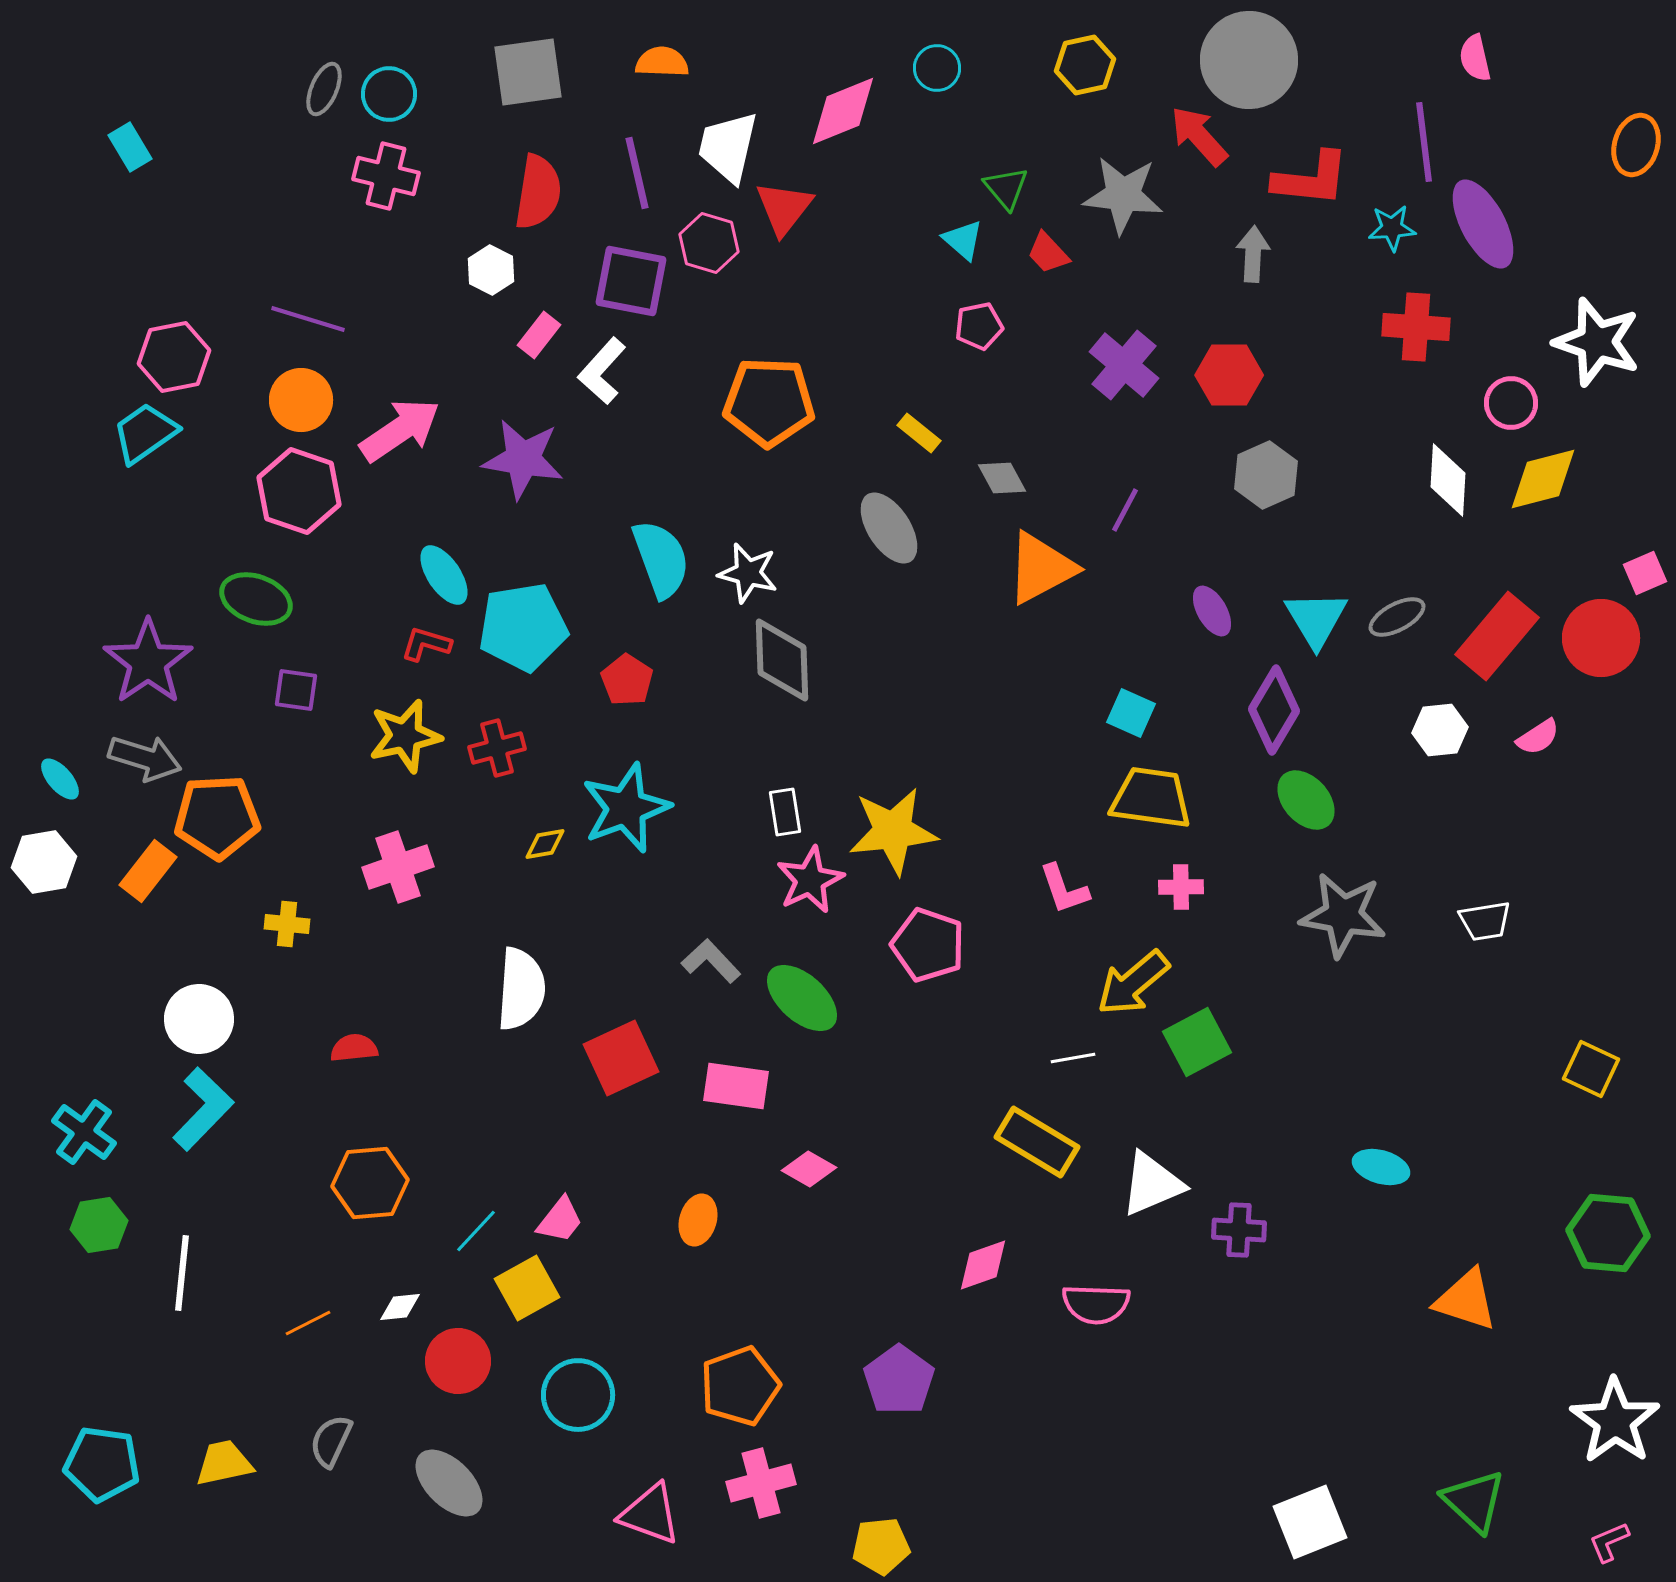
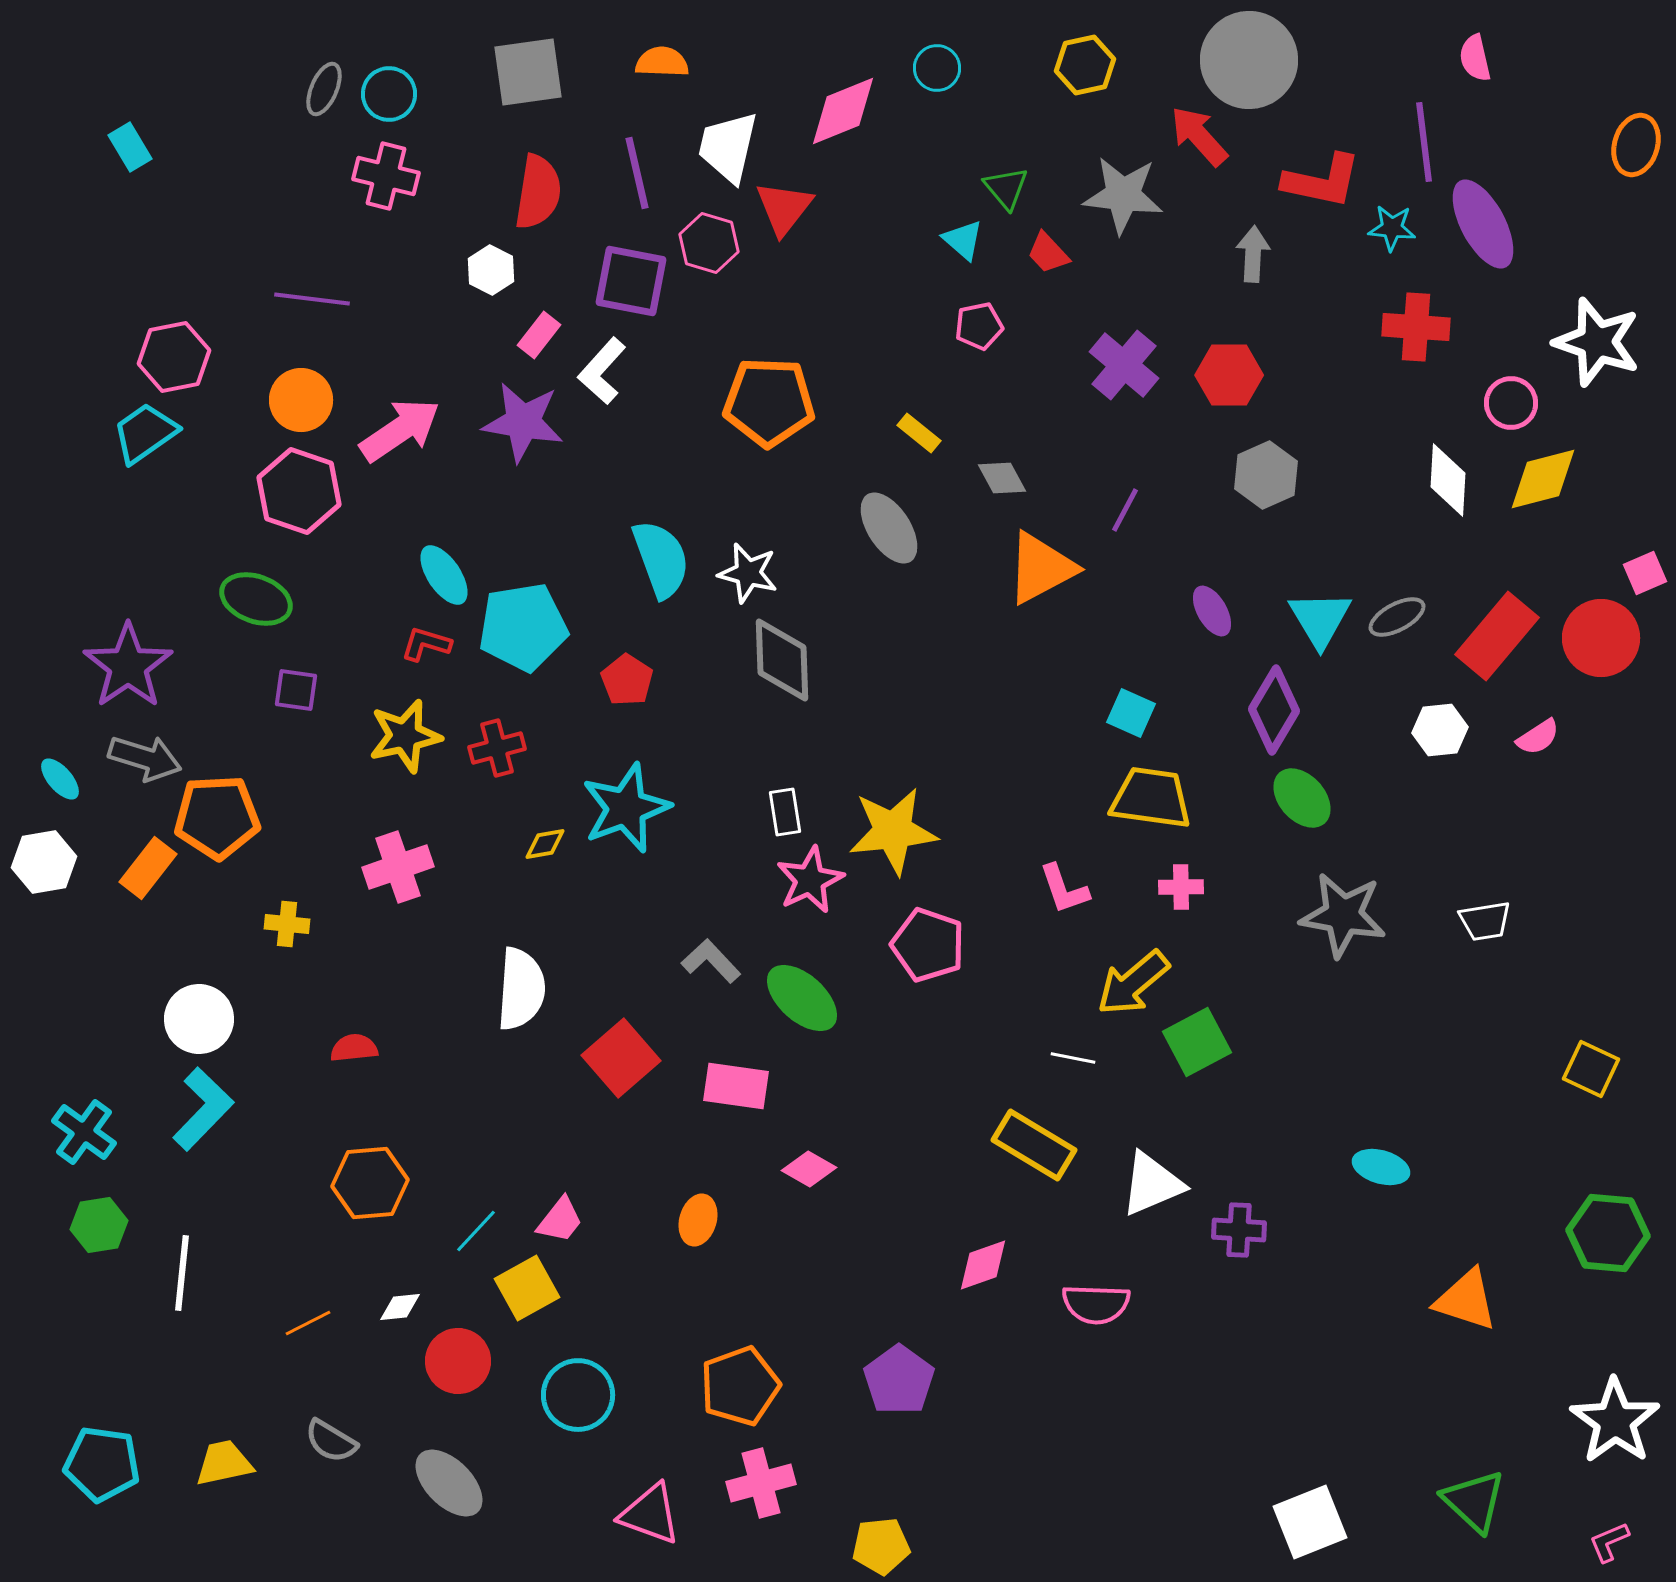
red L-shape at (1311, 179): moved 11 px right, 2 px down; rotated 6 degrees clockwise
cyan star at (1392, 228): rotated 9 degrees clockwise
purple line at (308, 319): moved 4 px right, 20 px up; rotated 10 degrees counterclockwise
purple star at (523, 459): moved 37 px up
cyan triangle at (1316, 619): moved 4 px right
purple star at (148, 662): moved 20 px left, 4 px down
green ellipse at (1306, 800): moved 4 px left, 2 px up
orange rectangle at (148, 871): moved 3 px up
red square at (621, 1058): rotated 16 degrees counterclockwise
white line at (1073, 1058): rotated 21 degrees clockwise
yellow rectangle at (1037, 1142): moved 3 px left, 3 px down
gray semicircle at (331, 1441): rotated 84 degrees counterclockwise
